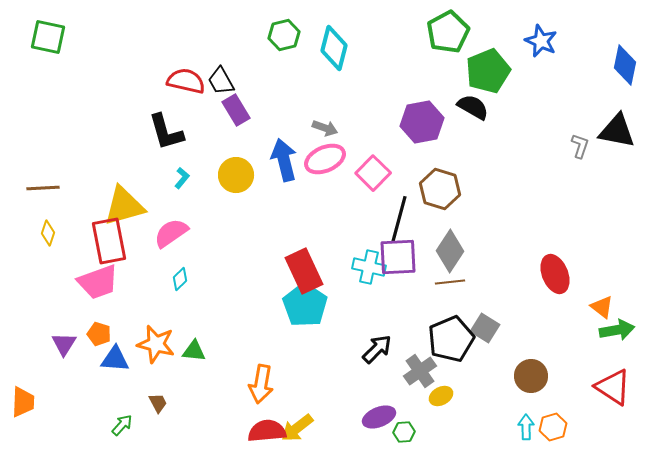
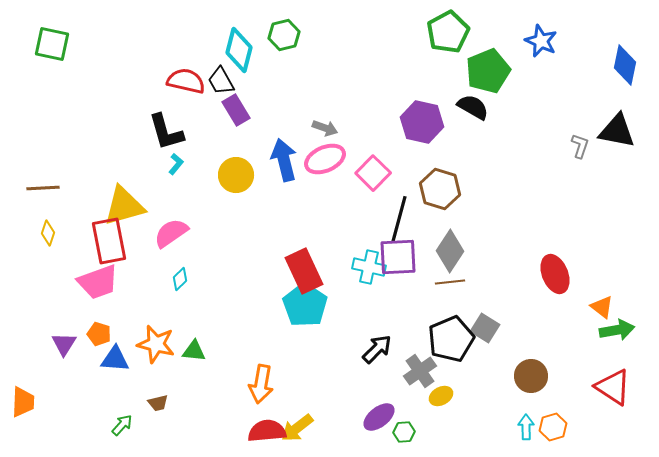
green square at (48, 37): moved 4 px right, 7 px down
cyan diamond at (334, 48): moved 95 px left, 2 px down
purple hexagon at (422, 122): rotated 24 degrees clockwise
cyan L-shape at (182, 178): moved 6 px left, 14 px up
brown trapezoid at (158, 403): rotated 105 degrees clockwise
purple ellipse at (379, 417): rotated 16 degrees counterclockwise
